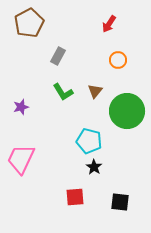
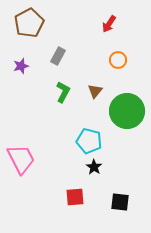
green L-shape: rotated 120 degrees counterclockwise
purple star: moved 41 px up
pink trapezoid: rotated 128 degrees clockwise
